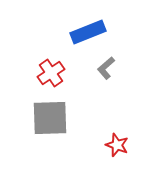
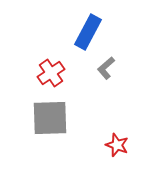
blue rectangle: rotated 40 degrees counterclockwise
